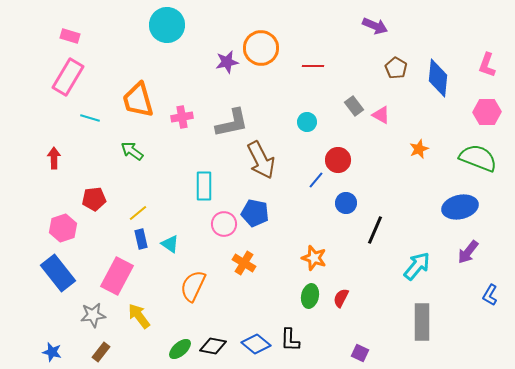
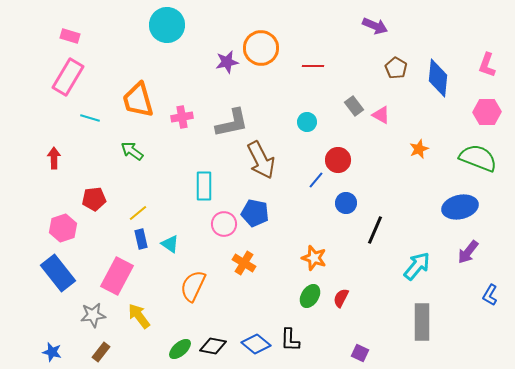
green ellipse at (310, 296): rotated 20 degrees clockwise
